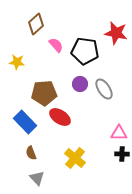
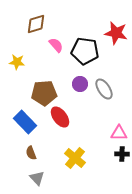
brown diamond: rotated 25 degrees clockwise
red ellipse: rotated 20 degrees clockwise
